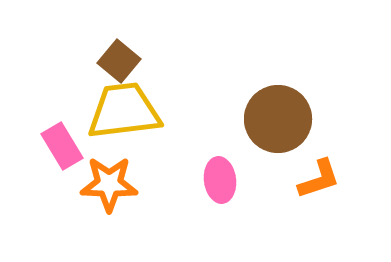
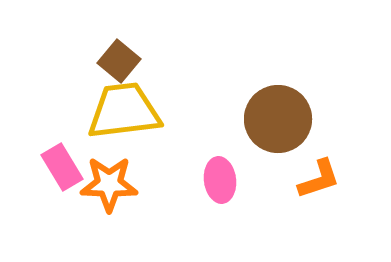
pink rectangle: moved 21 px down
